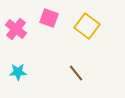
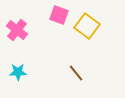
pink square: moved 10 px right, 3 px up
pink cross: moved 1 px right, 1 px down
